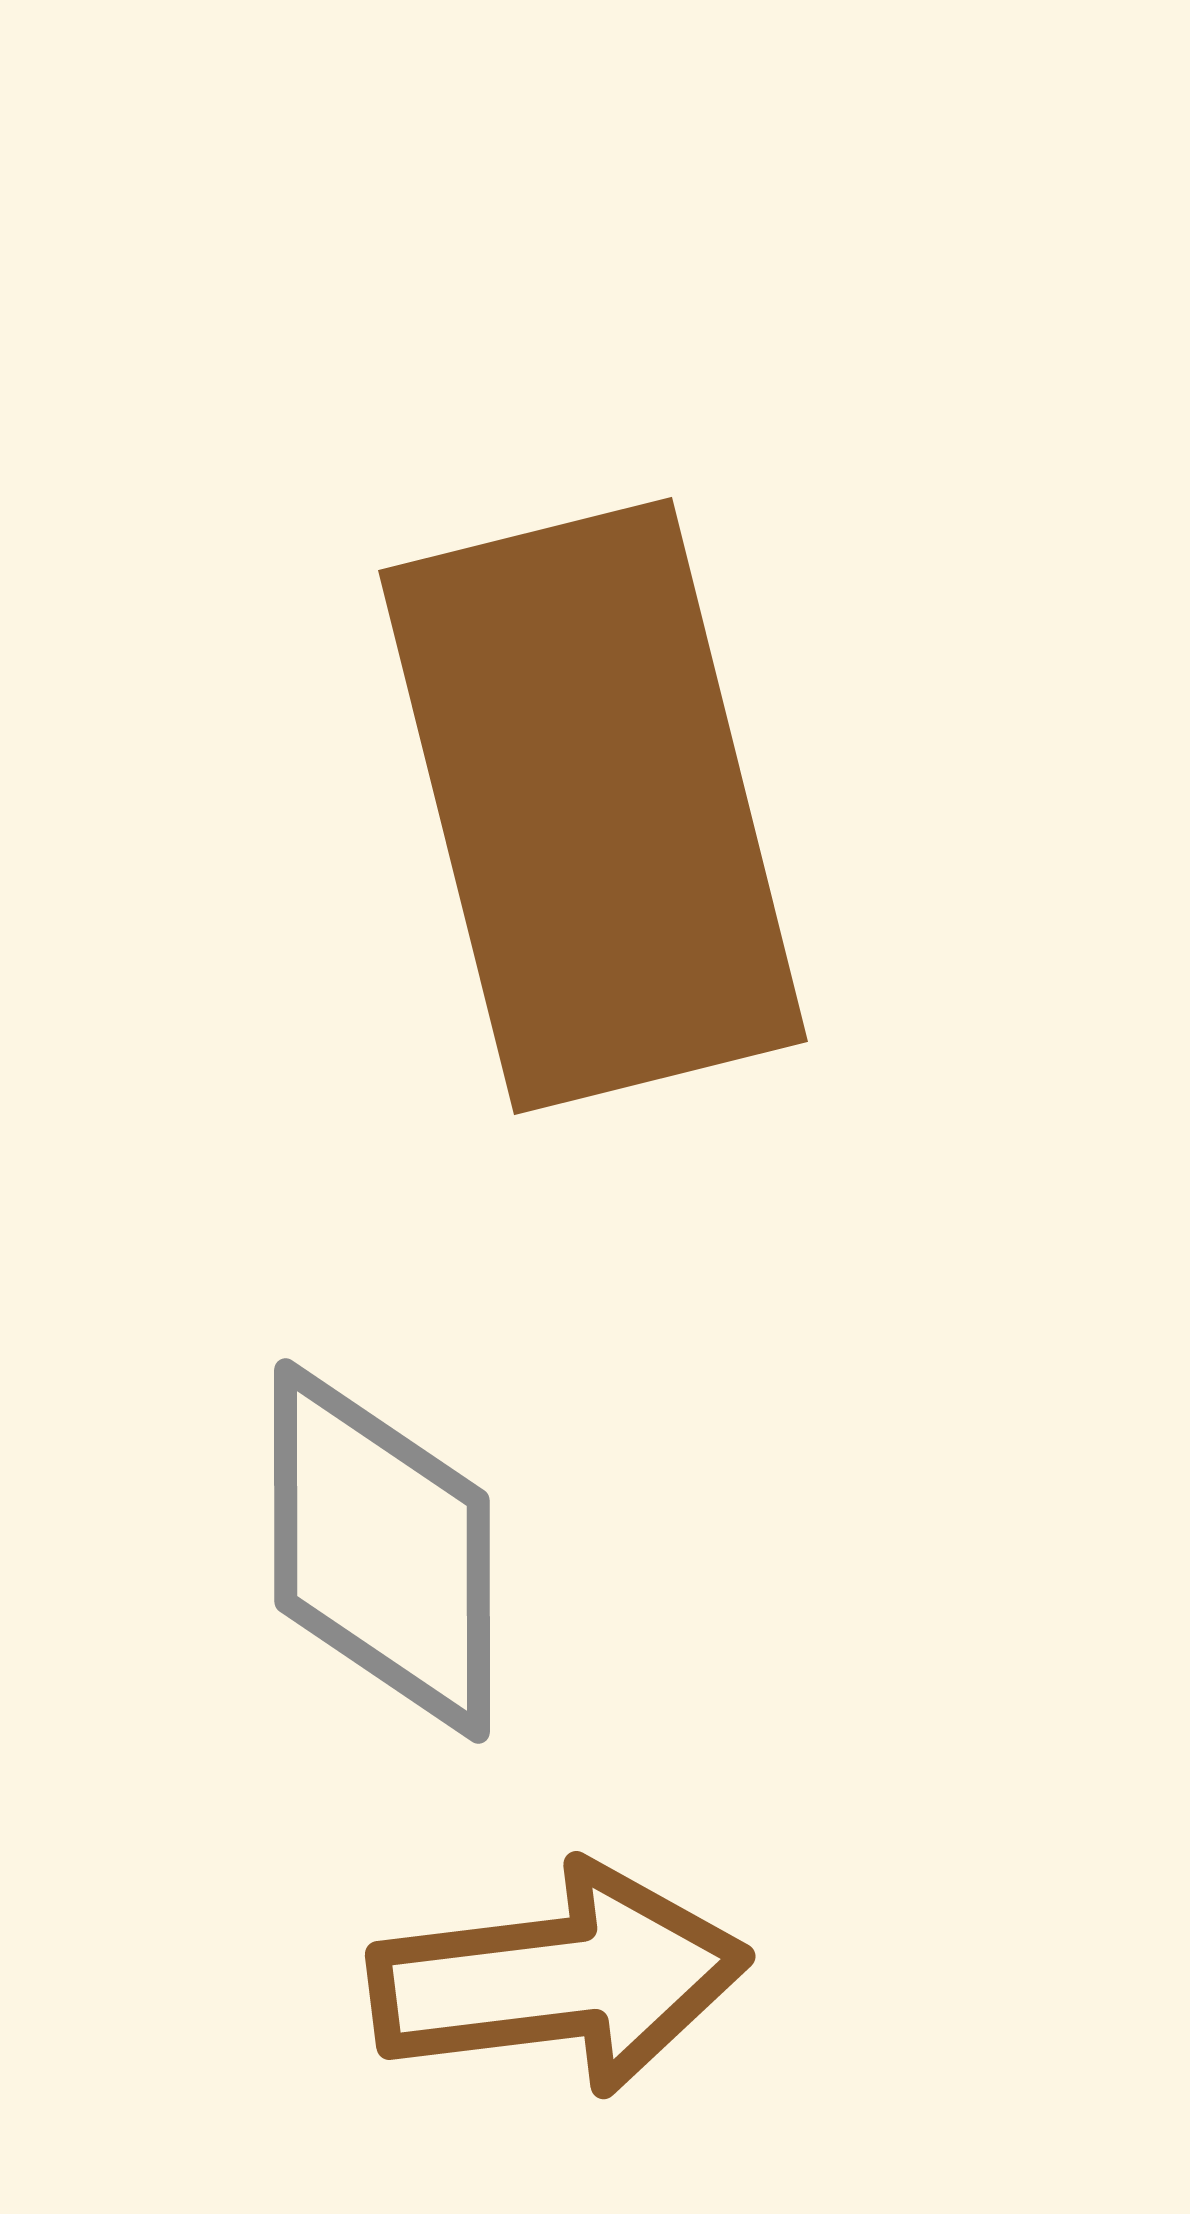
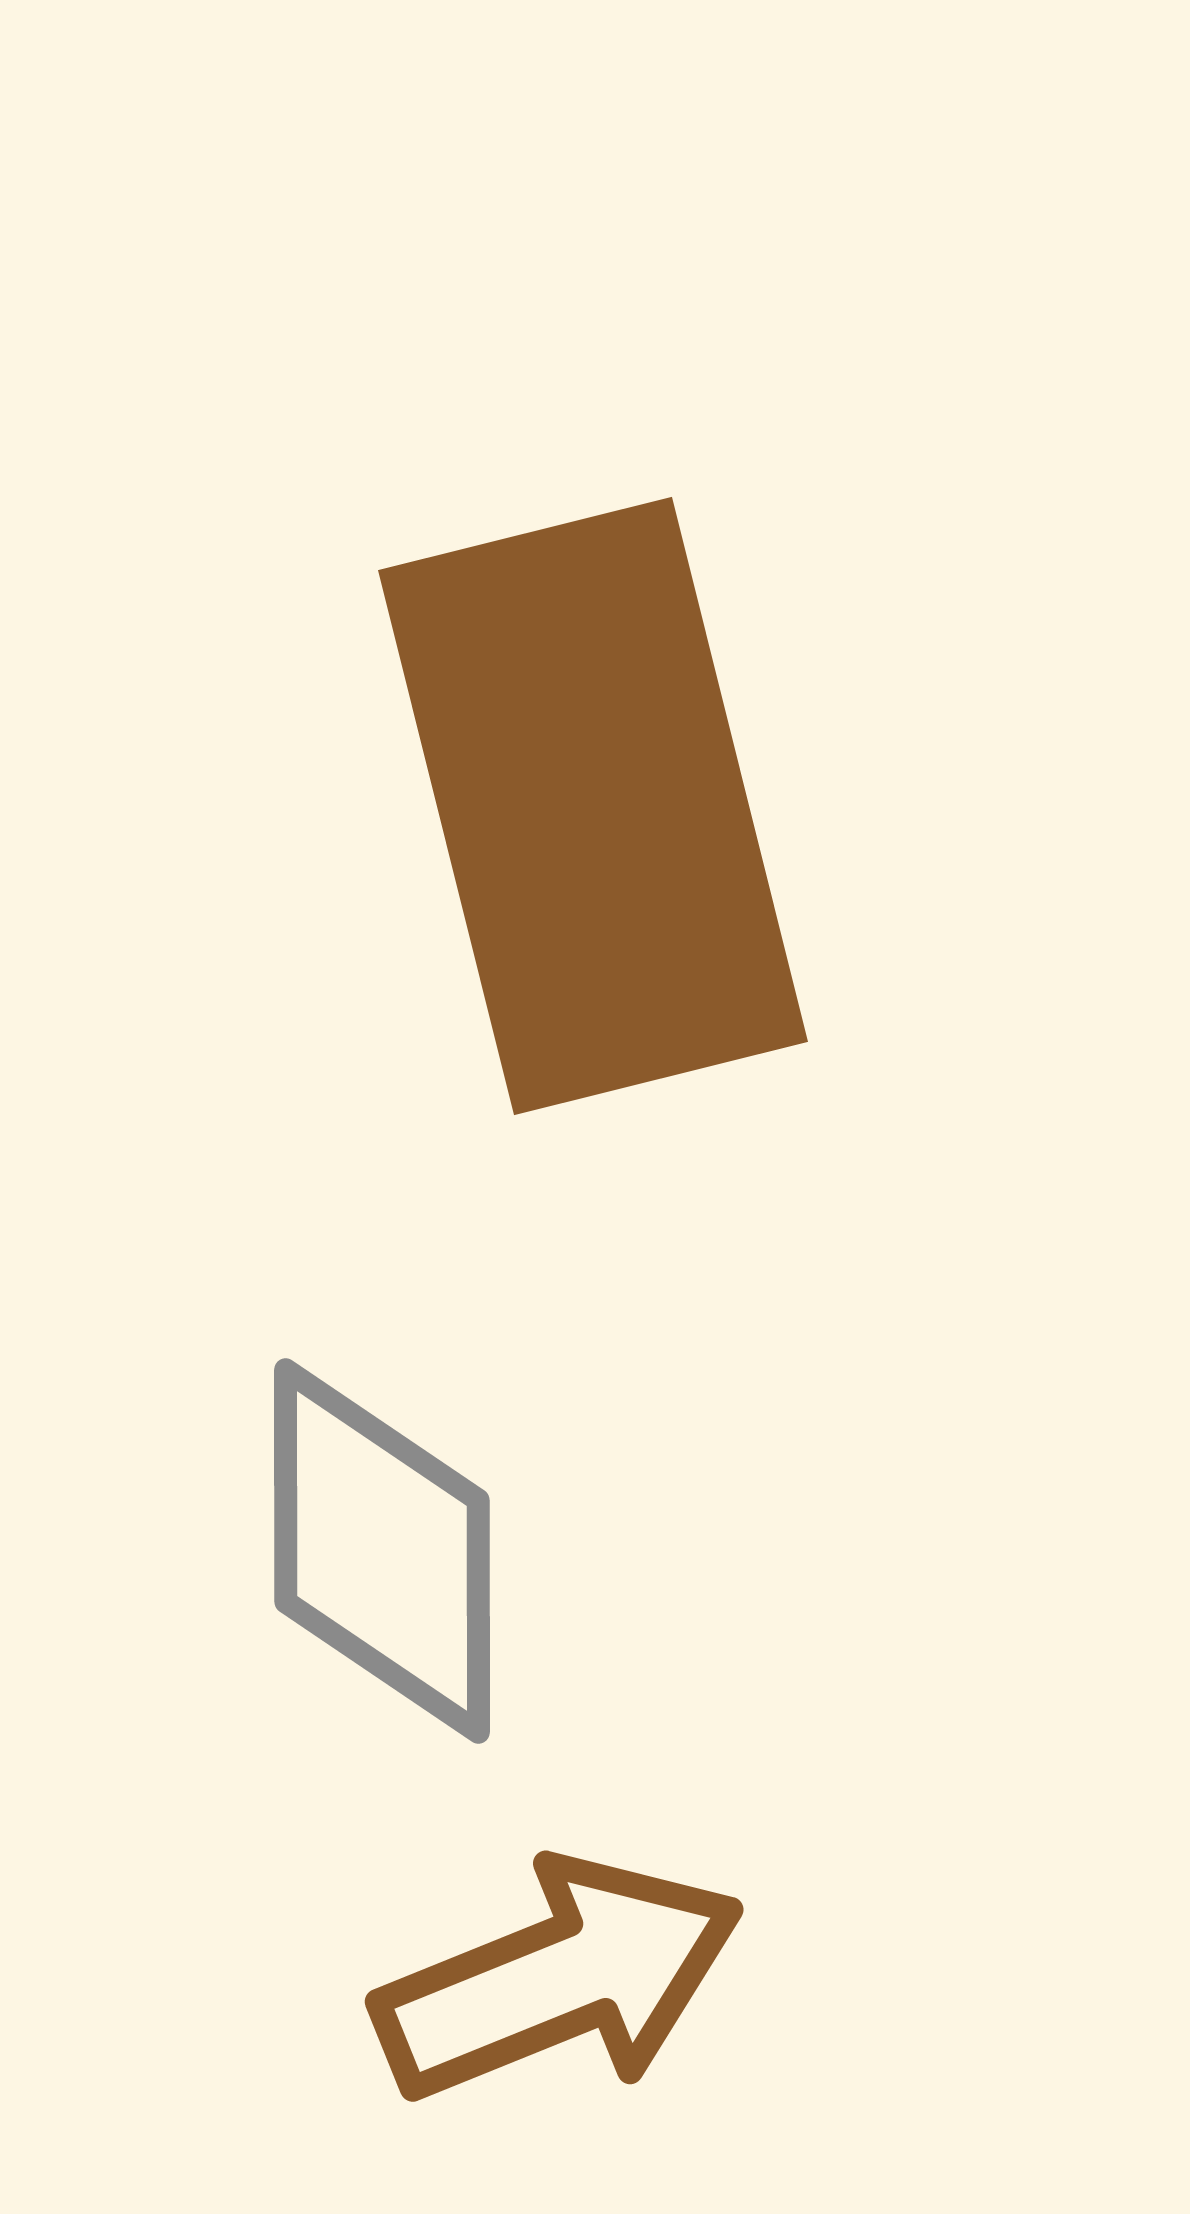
brown arrow: rotated 15 degrees counterclockwise
